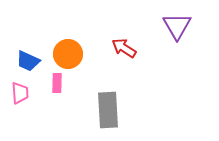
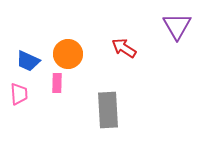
pink trapezoid: moved 1 px left, 1 px down
